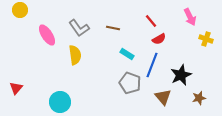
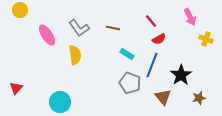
black star: rotated 10 degrees counterclockwise
